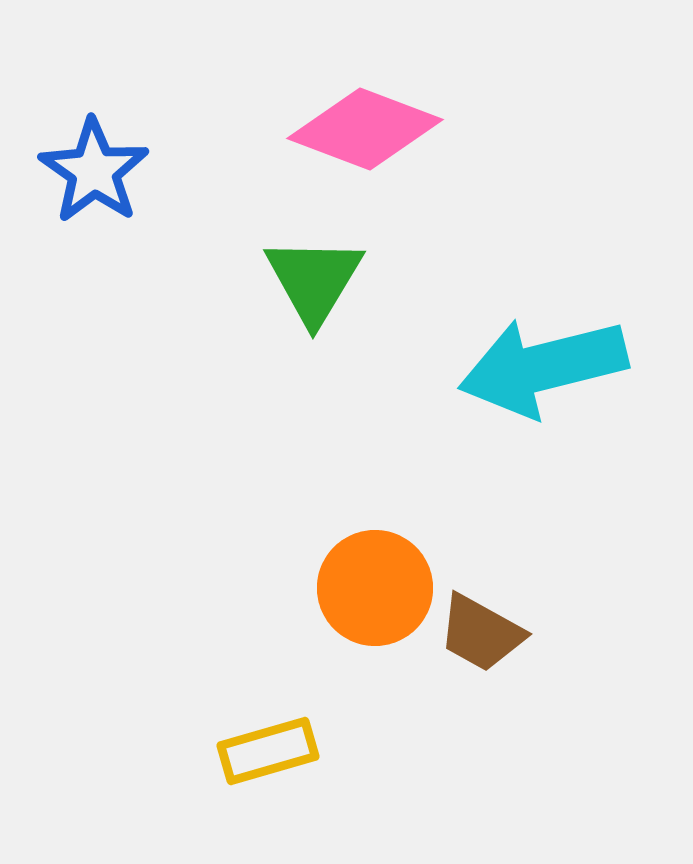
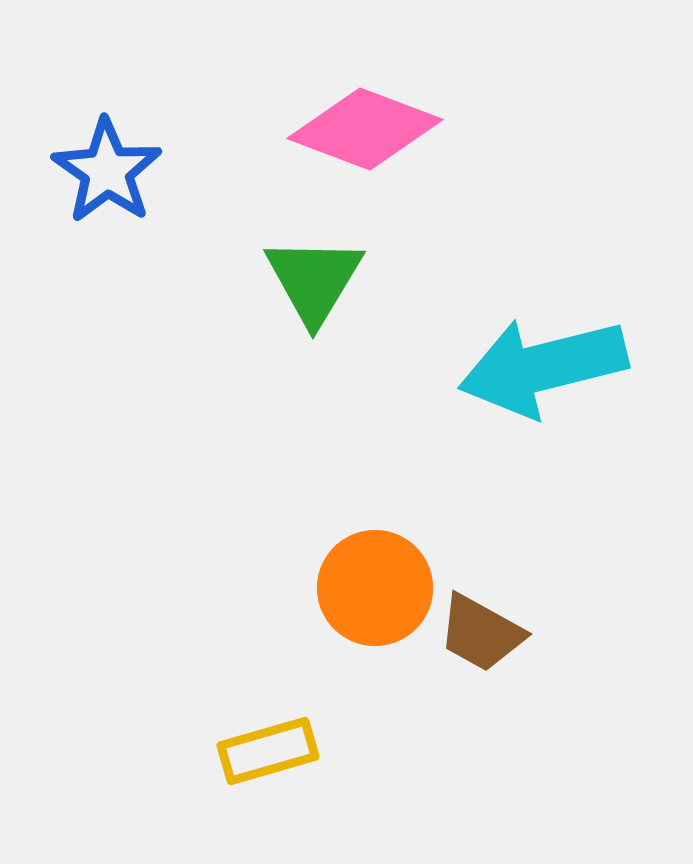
blue star: moved 13 px right
